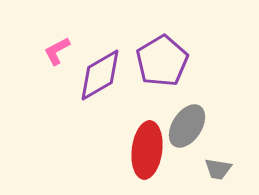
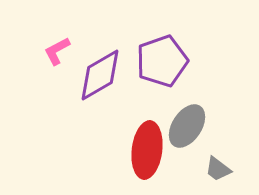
purple pentagon: rotated 12 degrees clockwise
gray trapezoid: rotated 28 degrees clockwise
